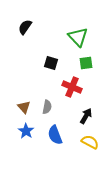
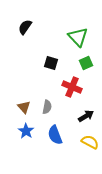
green square: rotated 16 degrees counterclockwise
black arrow: rotated 28 degrees clockwise
